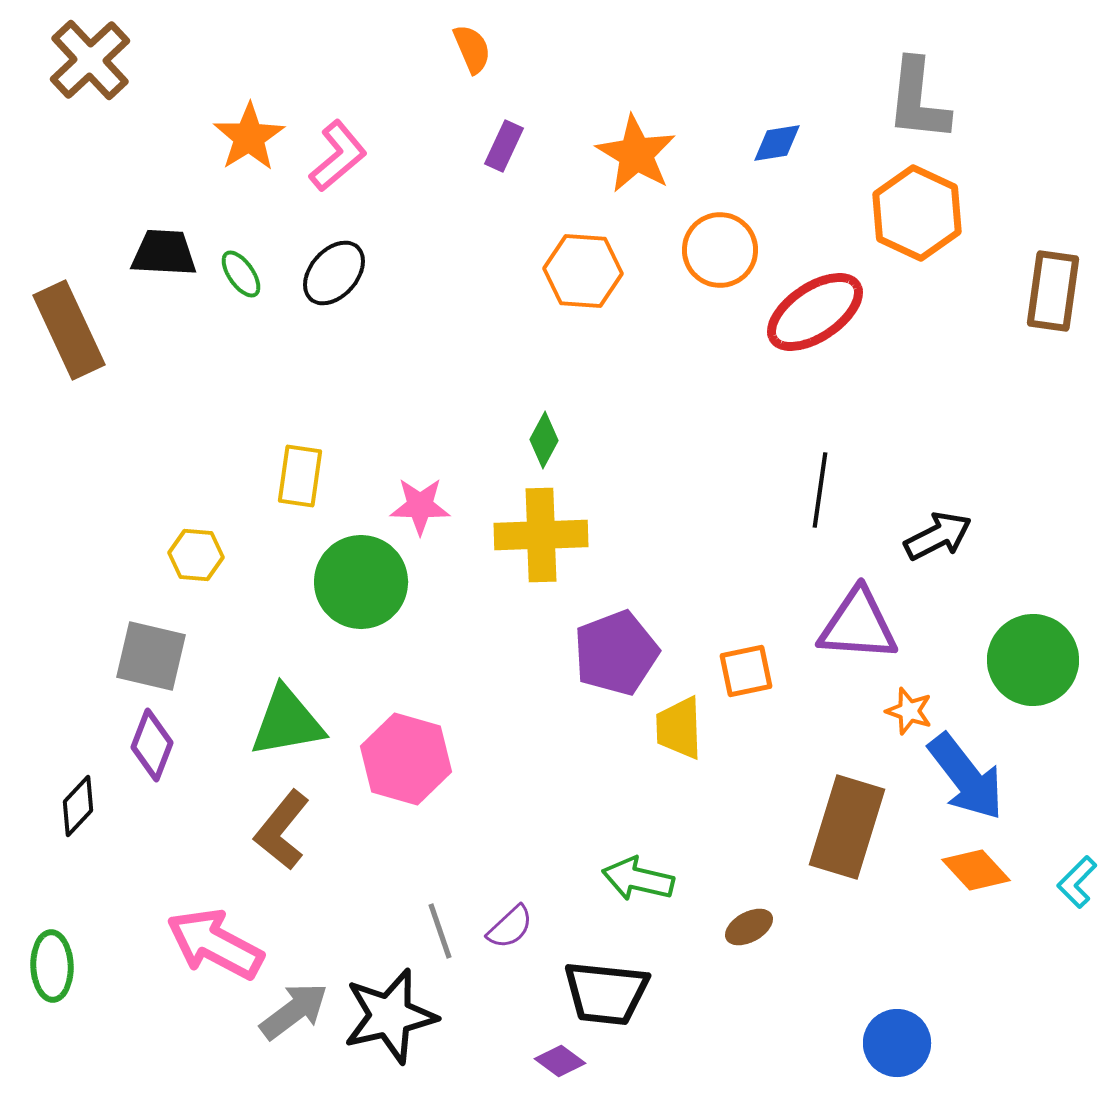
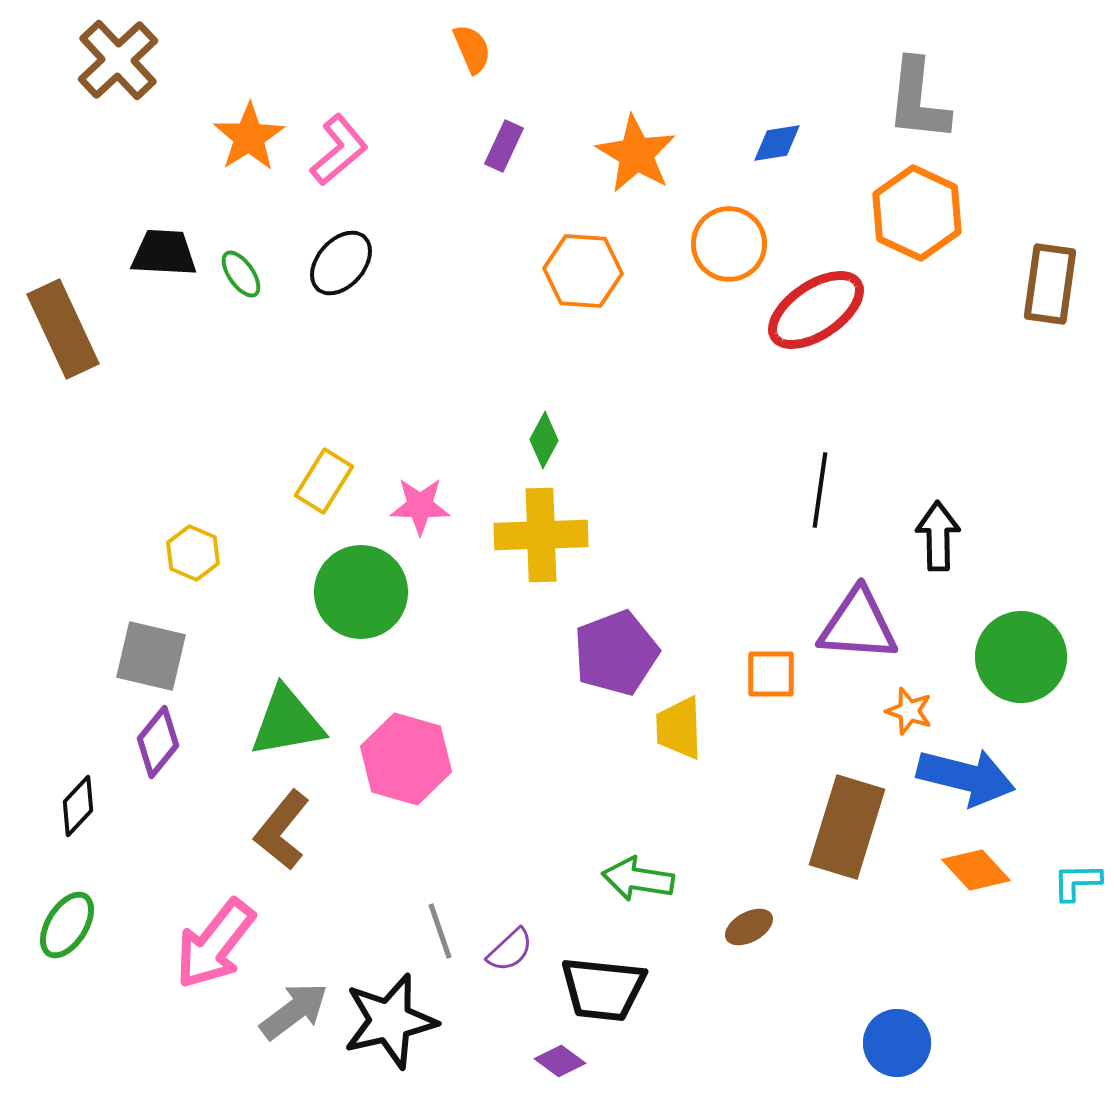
brown cross at (90, 60): moved 28 px right
pink L-shape at (338, 156): moved 1 px right, 6 px up
orange circle at (720, 250): moved 9 px right, 6 px up
black ellipse at (334, 273): moved 7 px right, 10 px up
brown rectangle at (1053, 291): moved 3 px left, 7 px up
red ellipse at (815, 312): moved 1 px right, 2 px up
brown rectangle at (69, 330): moved 6 px left, 1 px up
yellow rectangle at (300, 476): moved 24 px right, 5 px down; rotated 24 degrees clockwise
black arrow at (938, 536): rotated 64 degrees counterclockwise
yellow hexagon at (196, 555): moved 3 px left, 2 px up; rotated 18 degrees clockwise
green circle at (361, 582): moved 10 px down
green circle at (1033, 660): moved 12 px left, 3 px up
orange square at (746, 671): moved 25 px right, 3 px down; rotated 12 degrees clockwise
purple diamond at (152, 745): moved 6 px right, 3 px up; rotated 18 degrees clockwise
blue arrow at (966, 777): rotated 38 degrees counterclockwise
green arrow at (638, 879): rotated 4 degrees counterclockwise
cyan L-shape at (1077, 882): rotated 44 degrees clockwise
purple semicircle at (510, 927): moved 23 px down
pink arrow at (215, 944): rotated 80 degrees counterclockwise
green ellipse at (52, 966): moved 15 px right, 41 px up; rotated 34 degrees clockwise
black trapezoid at (606, 993): moved 3 px left, 4 px up
black star at (390, 1016): moved 5 px down
